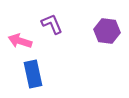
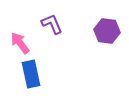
pink arrow: moved 2 px down; rotated 35 degrees clockwise
blue rectangle: moved 2 px left
